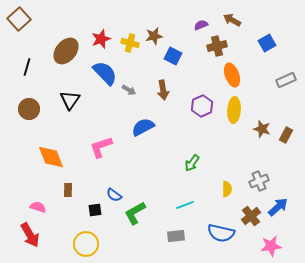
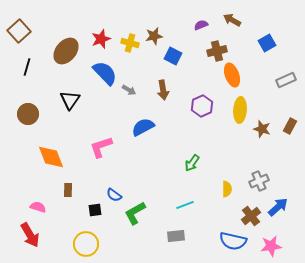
brown square at (19, 19): moved 12 px down
brown cross at (217, 46): moved 5 px down
brown circle at (29, 109): moved 1 px left, 5 px down
yellow ellipse at (234, 110): moved 6 px right
brown rectangle at (286, 135): moved 4 px right, 9 px up
blue semicircle at (221, 233): moved 12 px right, 8 px down
